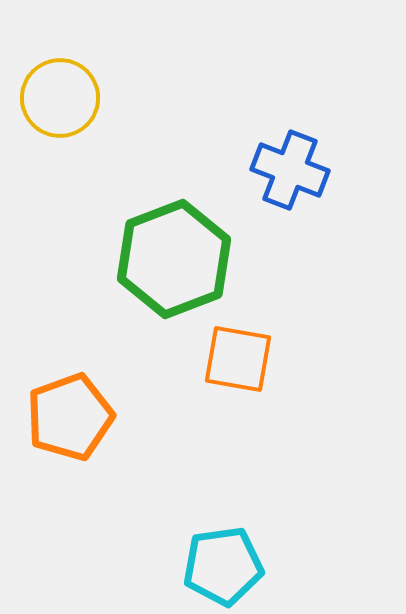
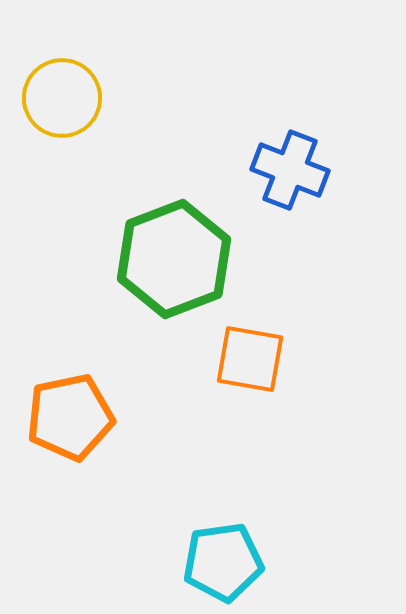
yellow circle: moved 2 px right
orange square: moved 12 px right
orange pentagon: rotated 8 degrees clockwise
cyan pentagon: moved 4 px up
